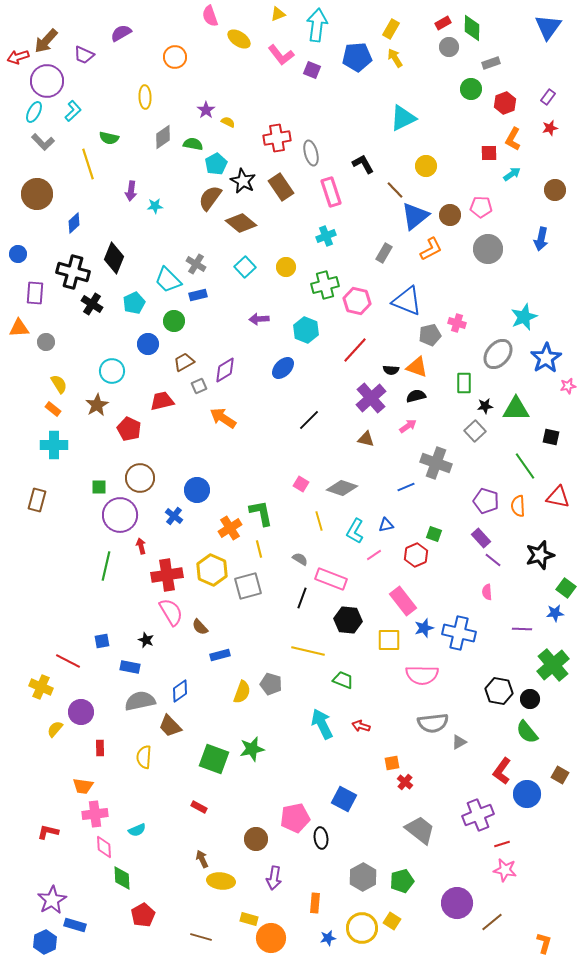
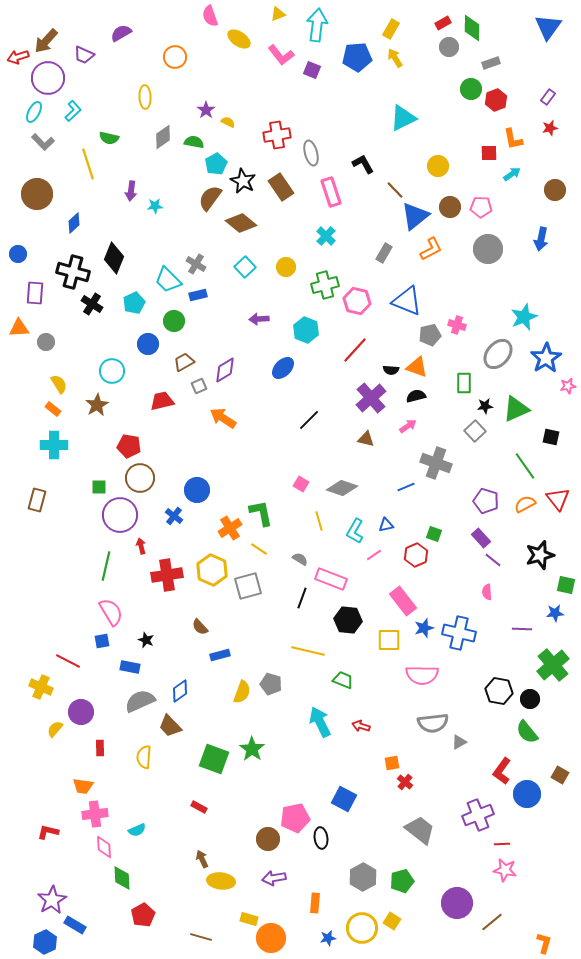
purple circle at (47, 81): moved 1 px right, 3 px up
red hexagon at (505, 103): moved 9 px left, 3 px up
red cross at (277, 138): moved 3 px up
orange L-shape at (513, 139): rotated 40 degrees counterclockwise
green semicircle at (193, 144): moved 1 px right, 2 px up
yellow circle at (426, 166): moved 12 px right
brown circle at (450, 215): moved 8 px up
cyan cross at (326, 236): rotated 24 degrees counterclockwise
pink cross at (457, 323): moved 2 px down
green triangle at (516, 409): rotated 24 degrees counterclockwise
red pentagon at (129, 429): moved 17 px down; rotated 15 degrees counterclockwise
red triangle at (558, 497): moved 2 px down; rotated 40 degrees clockwise
orange semicircle at (518, 506): moved 7 px right, 2 px up; rotated 65 degrees clockwise
yellow line at (259, 549): rotated 42 degrees counterclockwise
green square at (566, 588): moved 3 px up; rotated 24 degrees counterclockwise
pink semicircle at (171, 612): moved 60 px left
gray semicircle at (140, 701): rotated 12 degrees counterclockwise
cyan arrow at (322, 724): moved 2 px left, 2 px up
green star at (252, 749): rotated 25 degrees counterclockwise
brown circle at (256, 839): moved 12 px right
red line at (502, 844): rotated 14 degrees clockwise
purple arrow at (274, 878): rotated 70 degrees clockwise
blue rectangle at (75, 925): rotated 15 degrees clockwise
